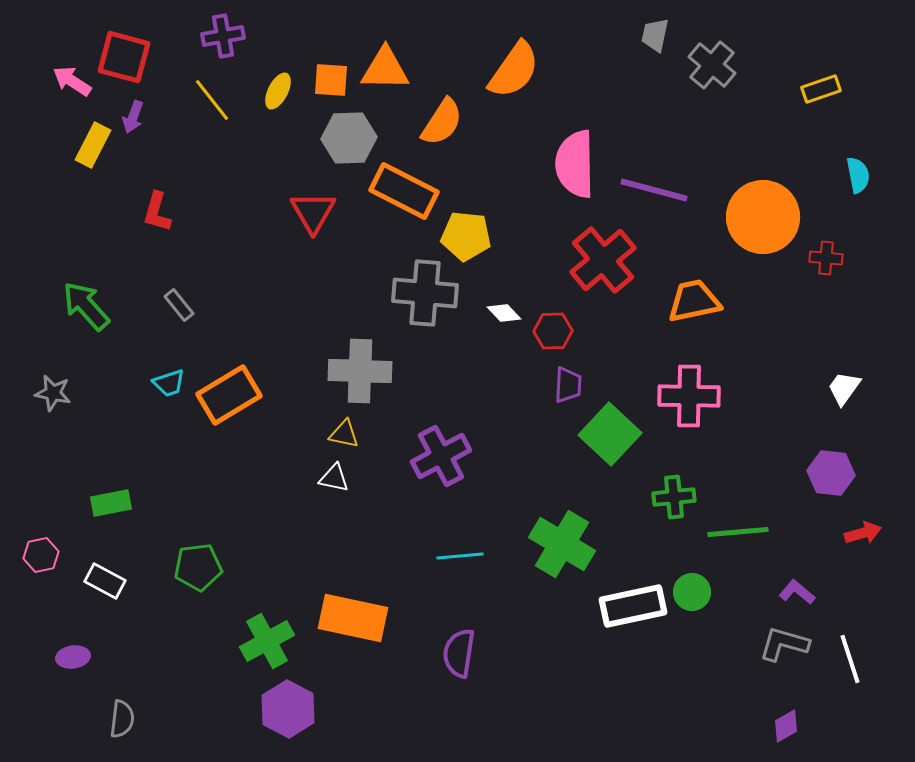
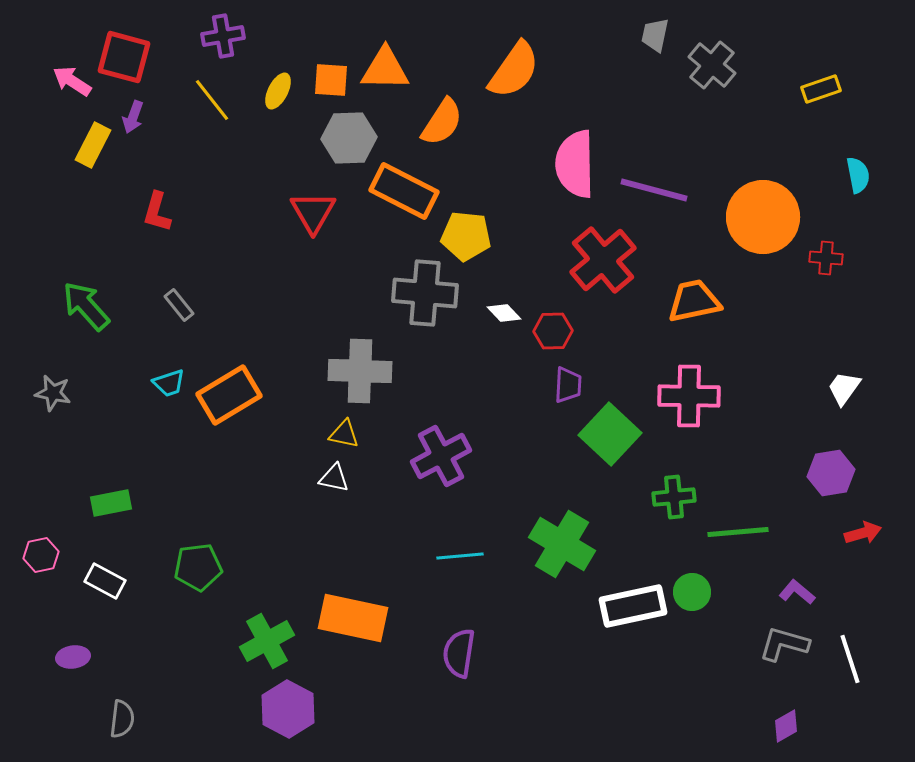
purple hexagon at (831, 473): rotated 15 degrees counterclockwise
